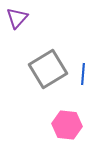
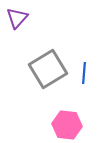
blue line: moved 1 px right, 1 px up
